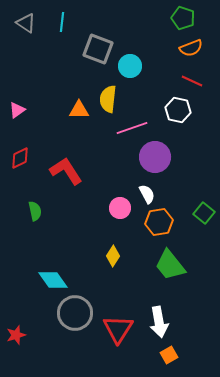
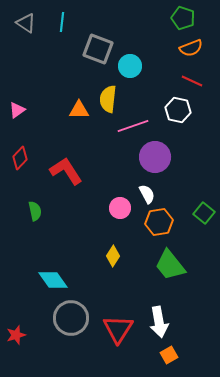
pink line: moved 1 px right, 2 px up
red diamond: rotated 20 degrees counterclockwise
gray circle: moved 4 px left, 5 px down
